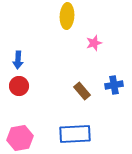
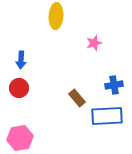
yellow ellipse: moved 11 px left
blue arrow: moved 3 px right
red circle: moved 2 px down
brown rectangle: moved 5 px left, 7 px down
blue rectangle: moved 32 px right, 18 px up
